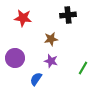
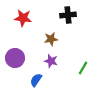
blue semicircle: moved 1 px down
